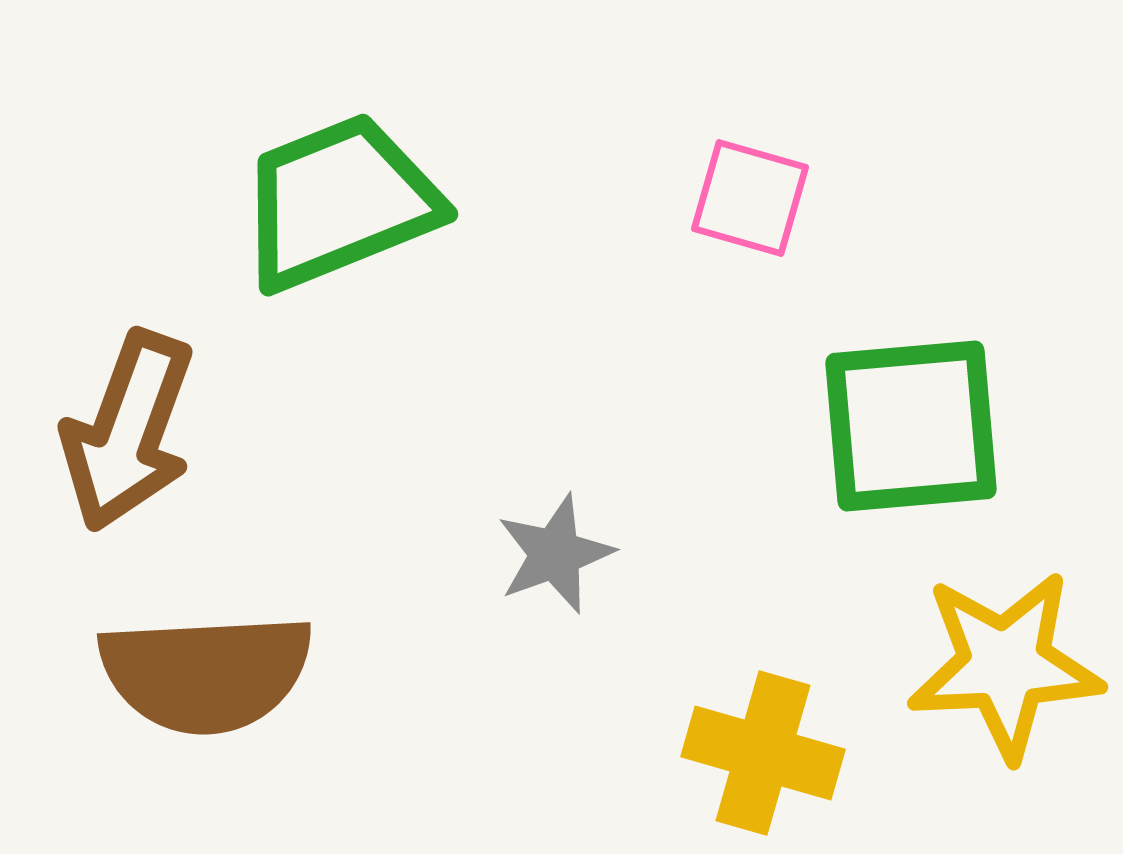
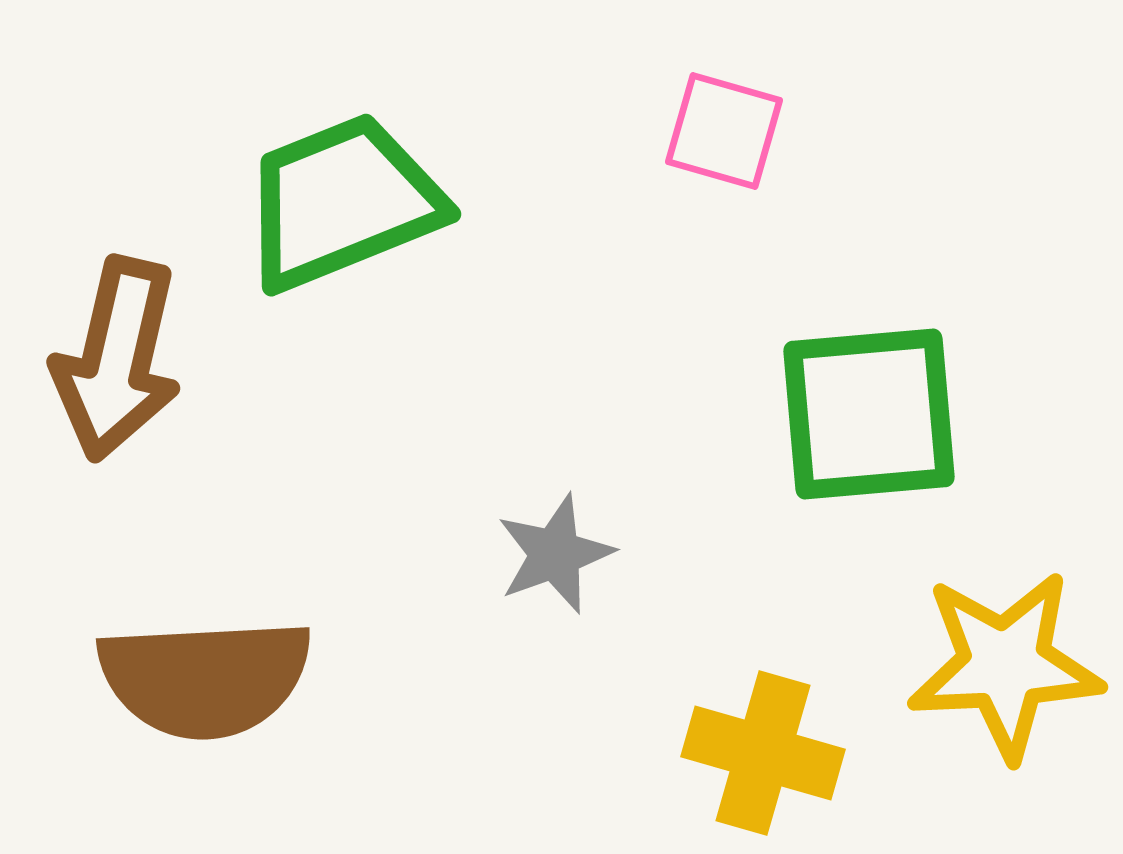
pink square: moved 26 px left, 67 px up
green trapezoid: moved 3 px right
green square: moved 42 px left, 12 px up
brown arrow: moved 11 px left, 72 px up; rotated 7 degrees counterclockwise
brown semicircle: moved 1 px left, 5 px down
